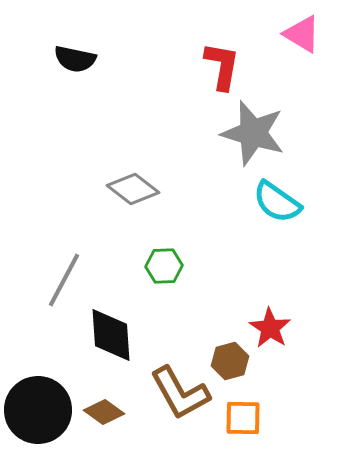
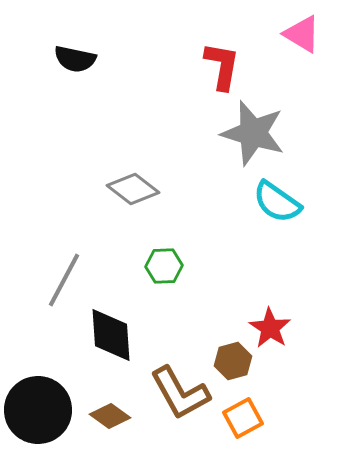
brown hexagon: moved 3 px right
brown diamond: moved 6 px right, 4 px down
orange square: rotated 30 degrees counterclockwise
